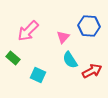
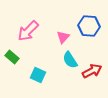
green rectangle: moved 1 px left, 1 px up
